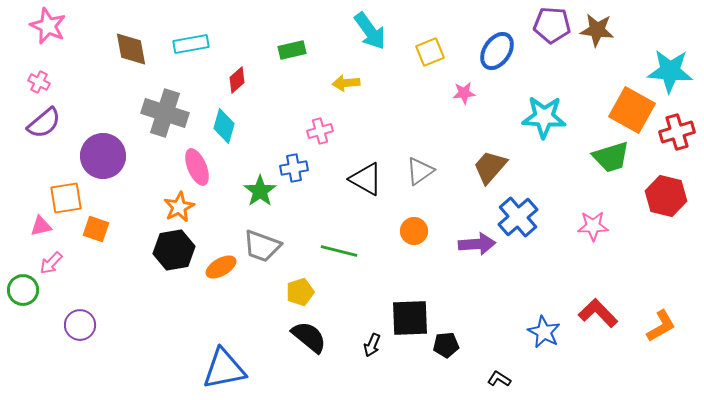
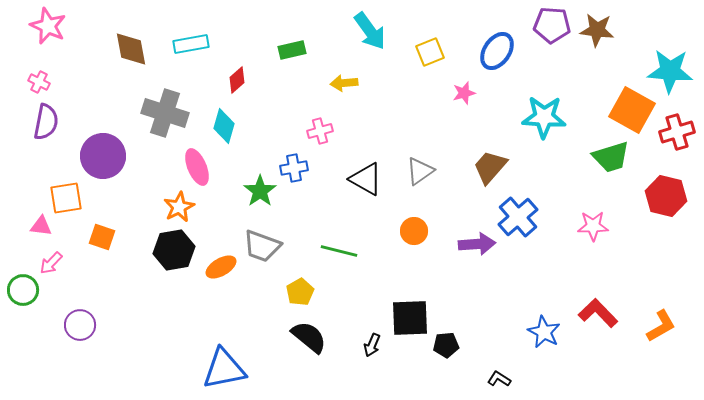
yellow arrow at (346, 83): moved 2 px left
pink star at (464, 93): rotated 10 degrees counterclockwise
purple semicircle at (44, 123): moved 2 px right, 1 px up; rotated 39 degrees counterclockwise
pink triangle at (41, 226): rotated 20 degrees clockwise
orange square at (96, 229): moved 6 px right, 8 px down
yellow pentagon at (300, 292): rotated 12 degrees counterclockwise
